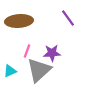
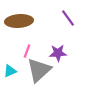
purple star: moved 6 px right
